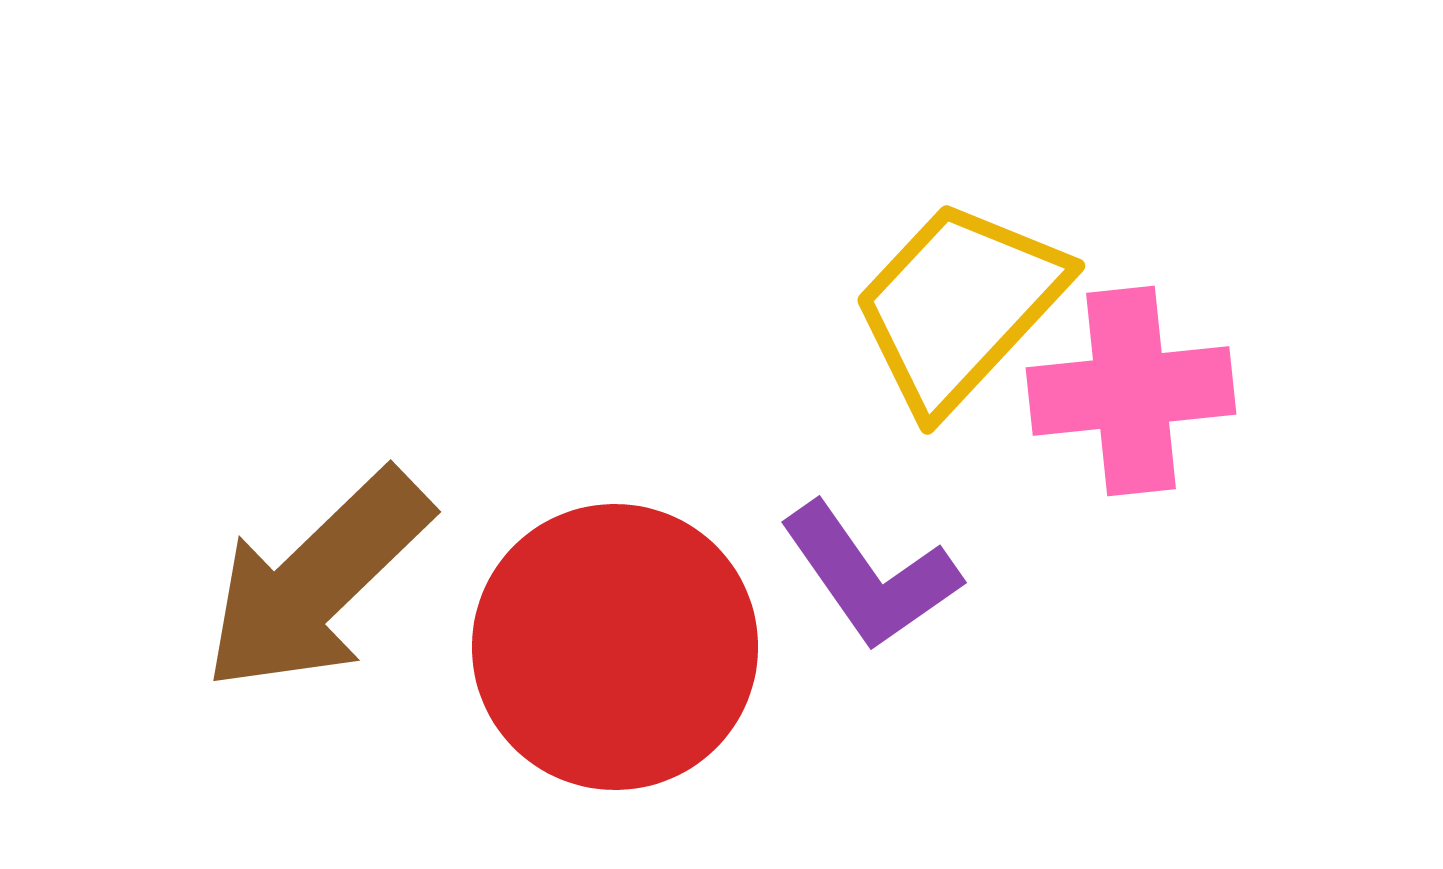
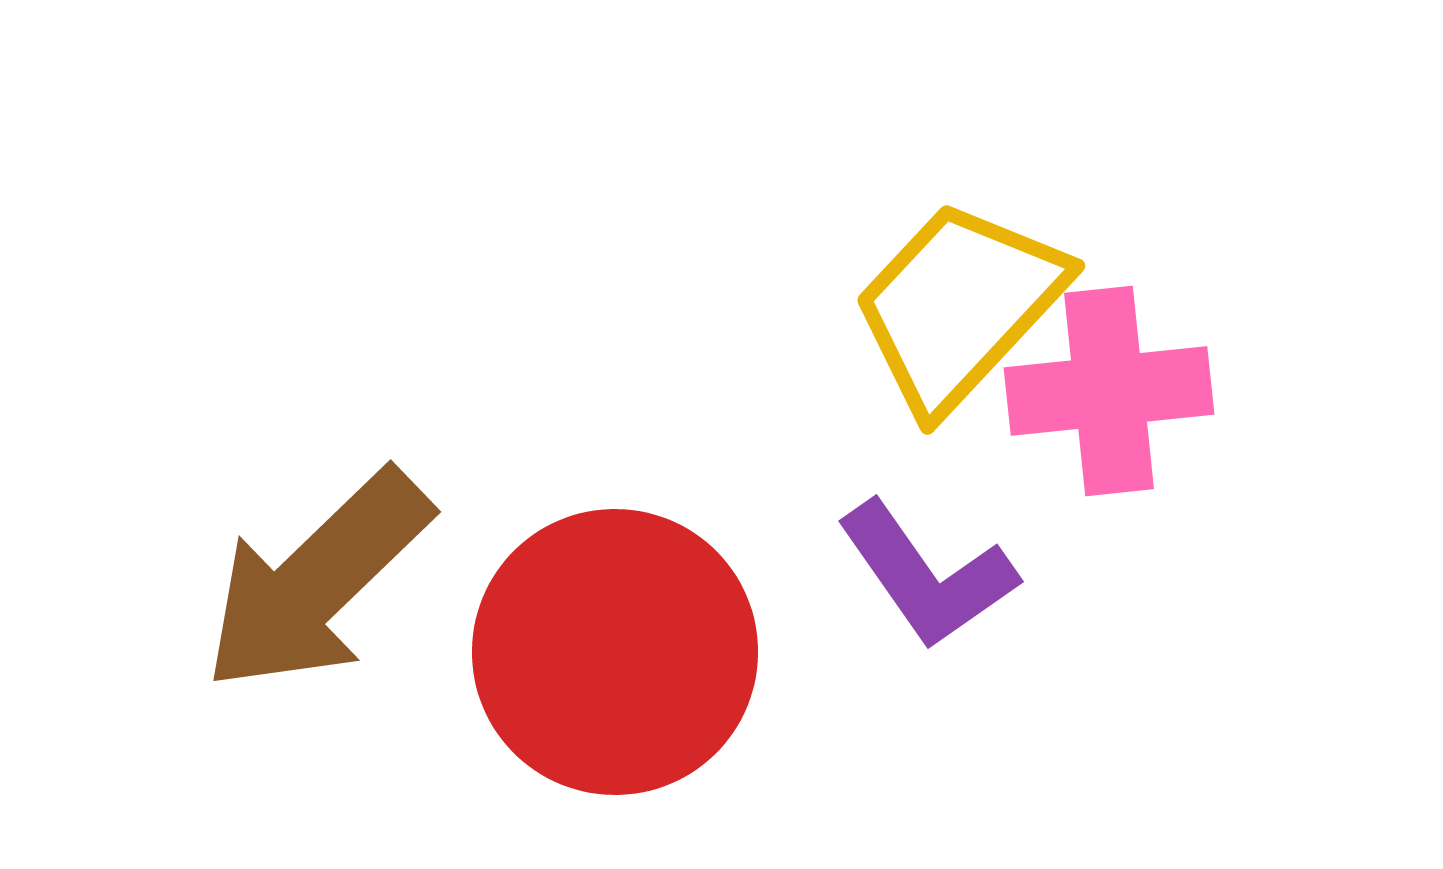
pink cross: moved 22 px left
purple L-shape: moved 57 px right, 1 px up
red circle: moved 5 px down
